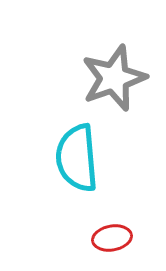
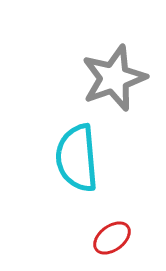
red ellipse: rotated 27 degrees counterclockwise
